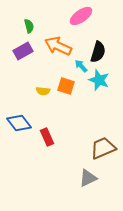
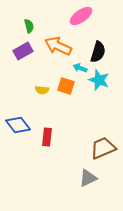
cyan arrow: moved 1 px left, 2 px down; rotated 24 degrees counterclockwise
yellow semicircle: moved 1 px left, 1 px up
blue diamond: moved 1 px left, 2 px down
red rectangle: rotated 30 degrees clockwise
